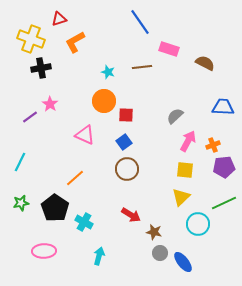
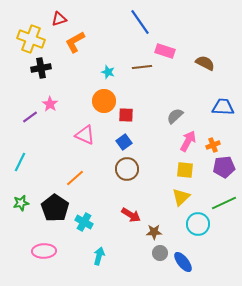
pink rectangle: moved 4 px left, 2 px down
brown star: rotated 14 degrees counterclockwise
